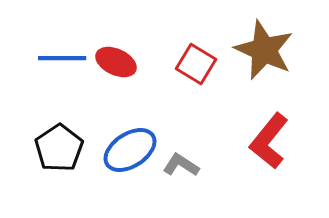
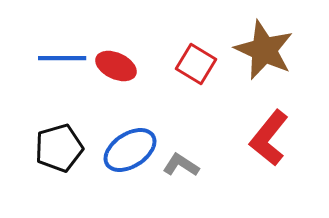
red ellipse: moved 4 px down
red L-shape: moved 3 px up
black pentagon: rotated 18 degrees clockwise
